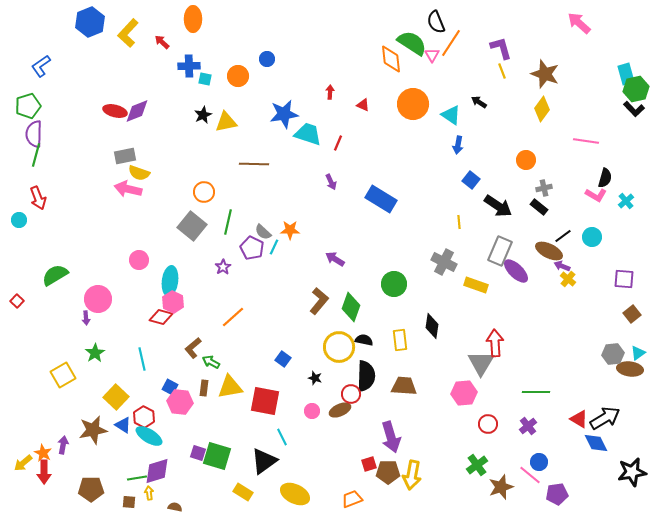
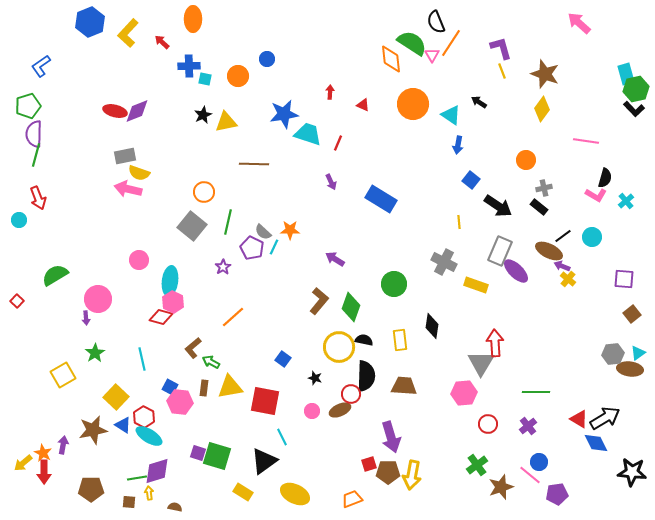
black star at (632, 472): rotated 16 degrees clockwise
